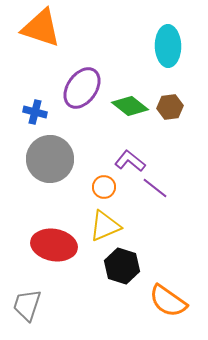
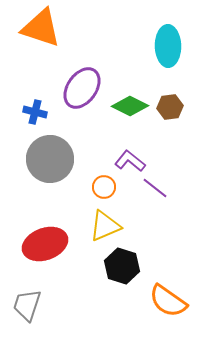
green diamond: rotated 12 degrees counterclockwise
red ellipse: moved 9 px left, 1 px up; rotated 30 degrees counterclockwise
